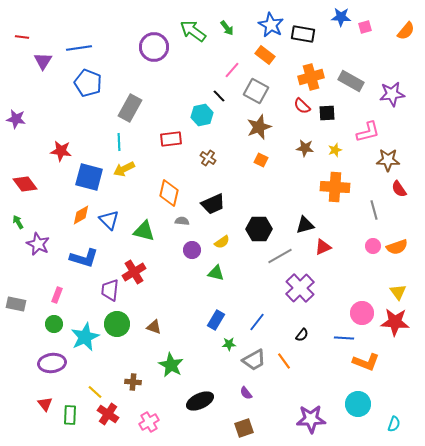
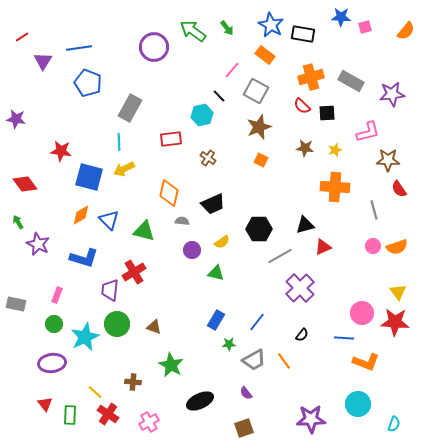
red line at (22, 37): rotated 40 degrees counterclockwise
